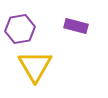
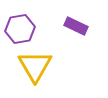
purple rectangle: rotated 10 degrees clockwise
